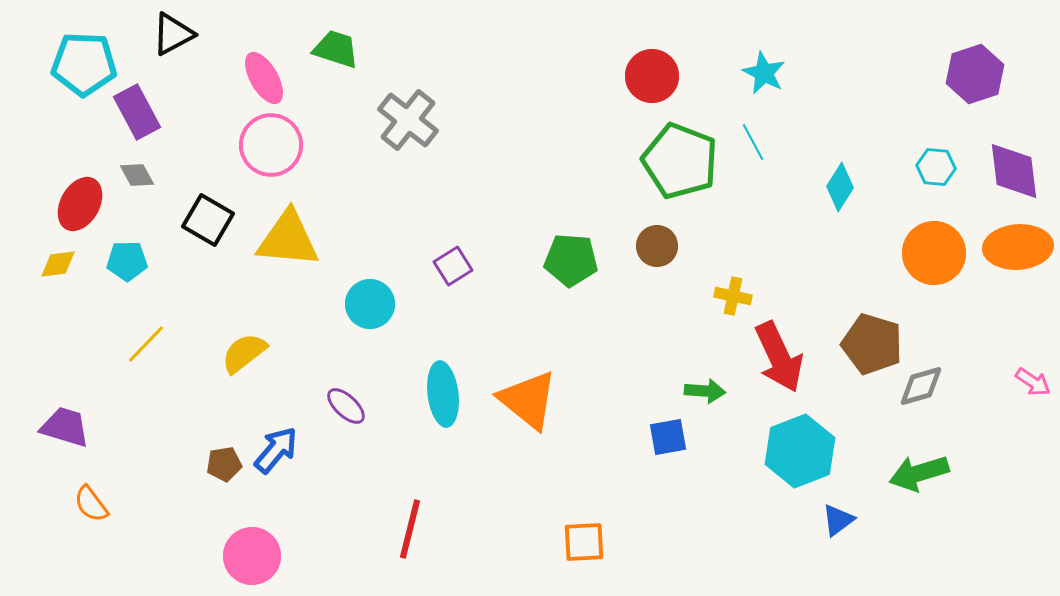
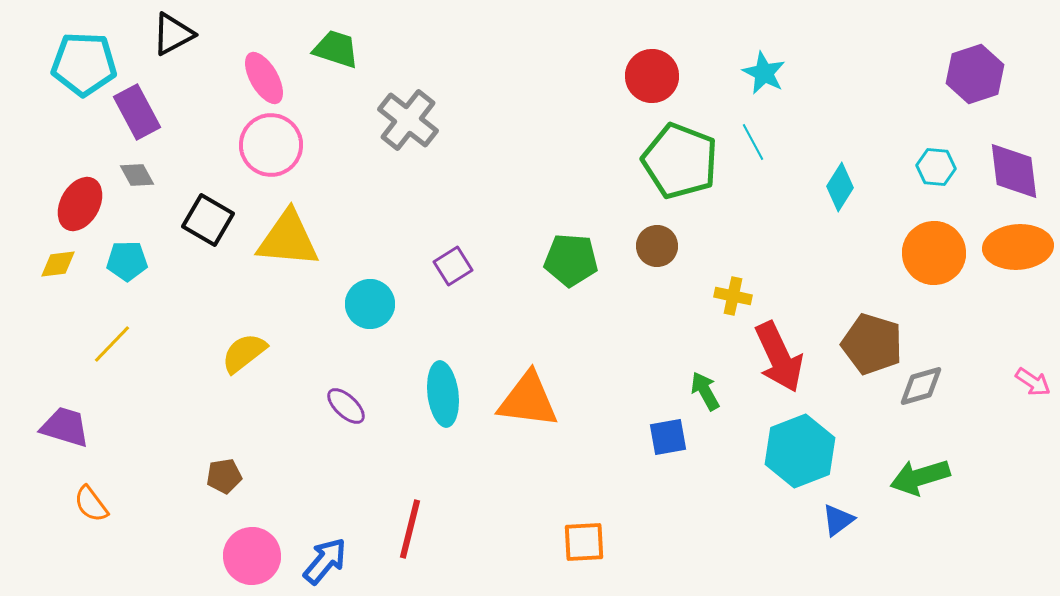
yellow line at (146, 344): moved 34 px left
green arrow at (705, 391): rotated 123 degrees counterclockwise
orange triangle at (528, 400): rotated 32 degrees counterclockwise
blue arrow at (276, 450): moved 49 px right, 111 px down
brown pentagon at (224, 464): moved 12 px down
green arrow at (919, 473): moved 1 px right, 4 px down
